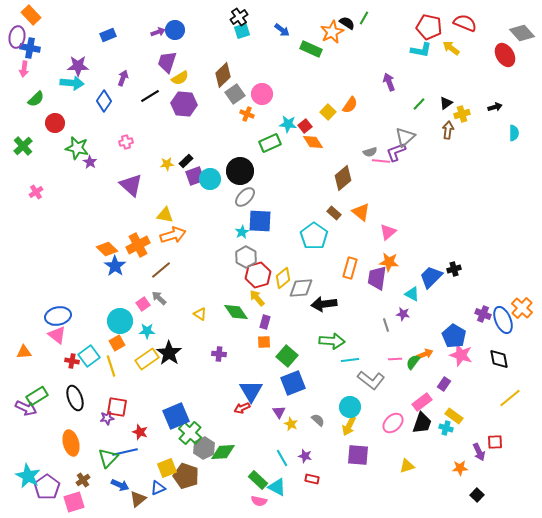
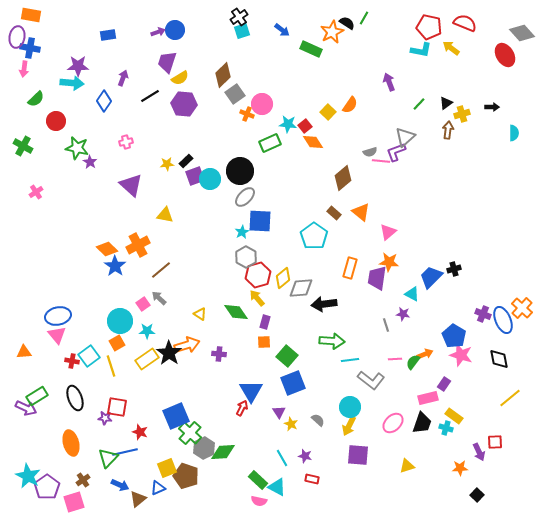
orange rectangle at (31, 15): rotated 36 degrees counterclockwise
blue rectangle at (108, 35): rotated 14 degrees clockwise
pink circle at (262, 94): moved 10 px down
black arrow at (495, 107): moved 3 px left; rotated 16 degrees clockwise
red circle at (55, 123): moved 1 px right, 2 px up
green cross at (23, 146): rotated 18 degrees counterclockwise
orange arrow at (173, 235): moved 14 px right, 110 px down
pink triangle at (57, 335): rotated 12 degrees clockwise
pink rectangle at (422, 402): moved 6 px right, 4 px up; rotated 24 degrees clockwise
red arrow at (242, 408): rotated 140 degrees clockwise
purple star at (107, 418): moved 2 px left; rotated 16 degrees clockwise
